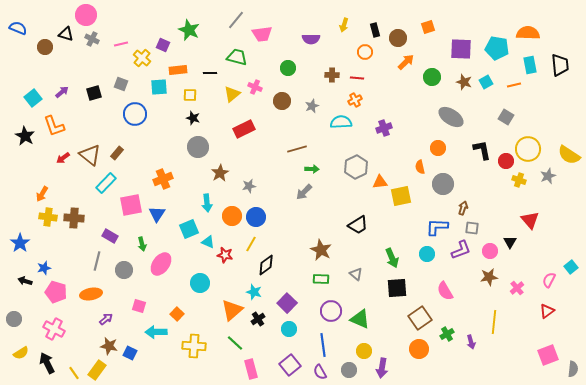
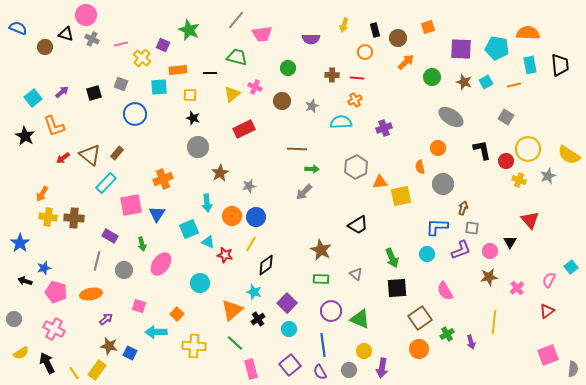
brown line at (297, 149): rotated 18 degrees clockwise
